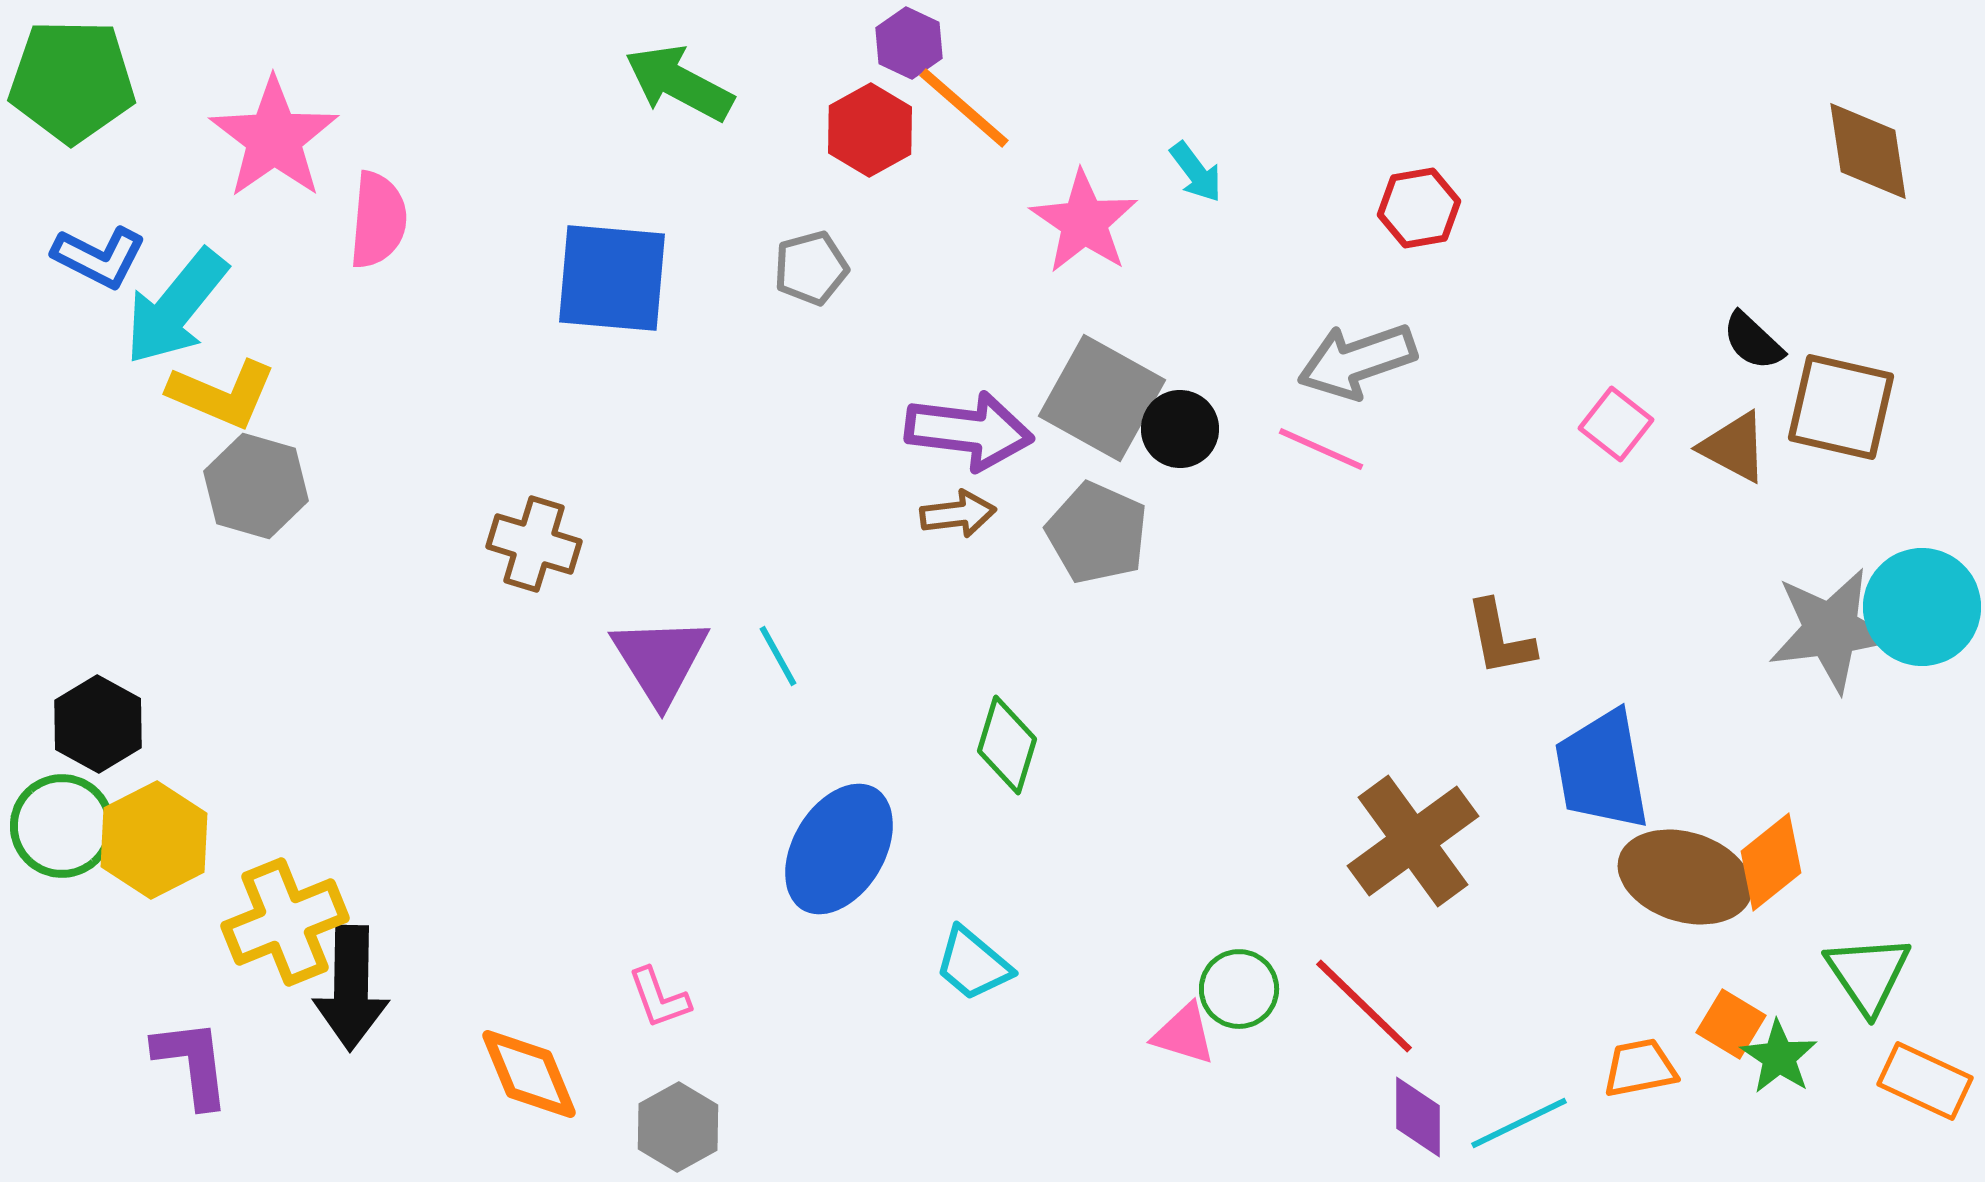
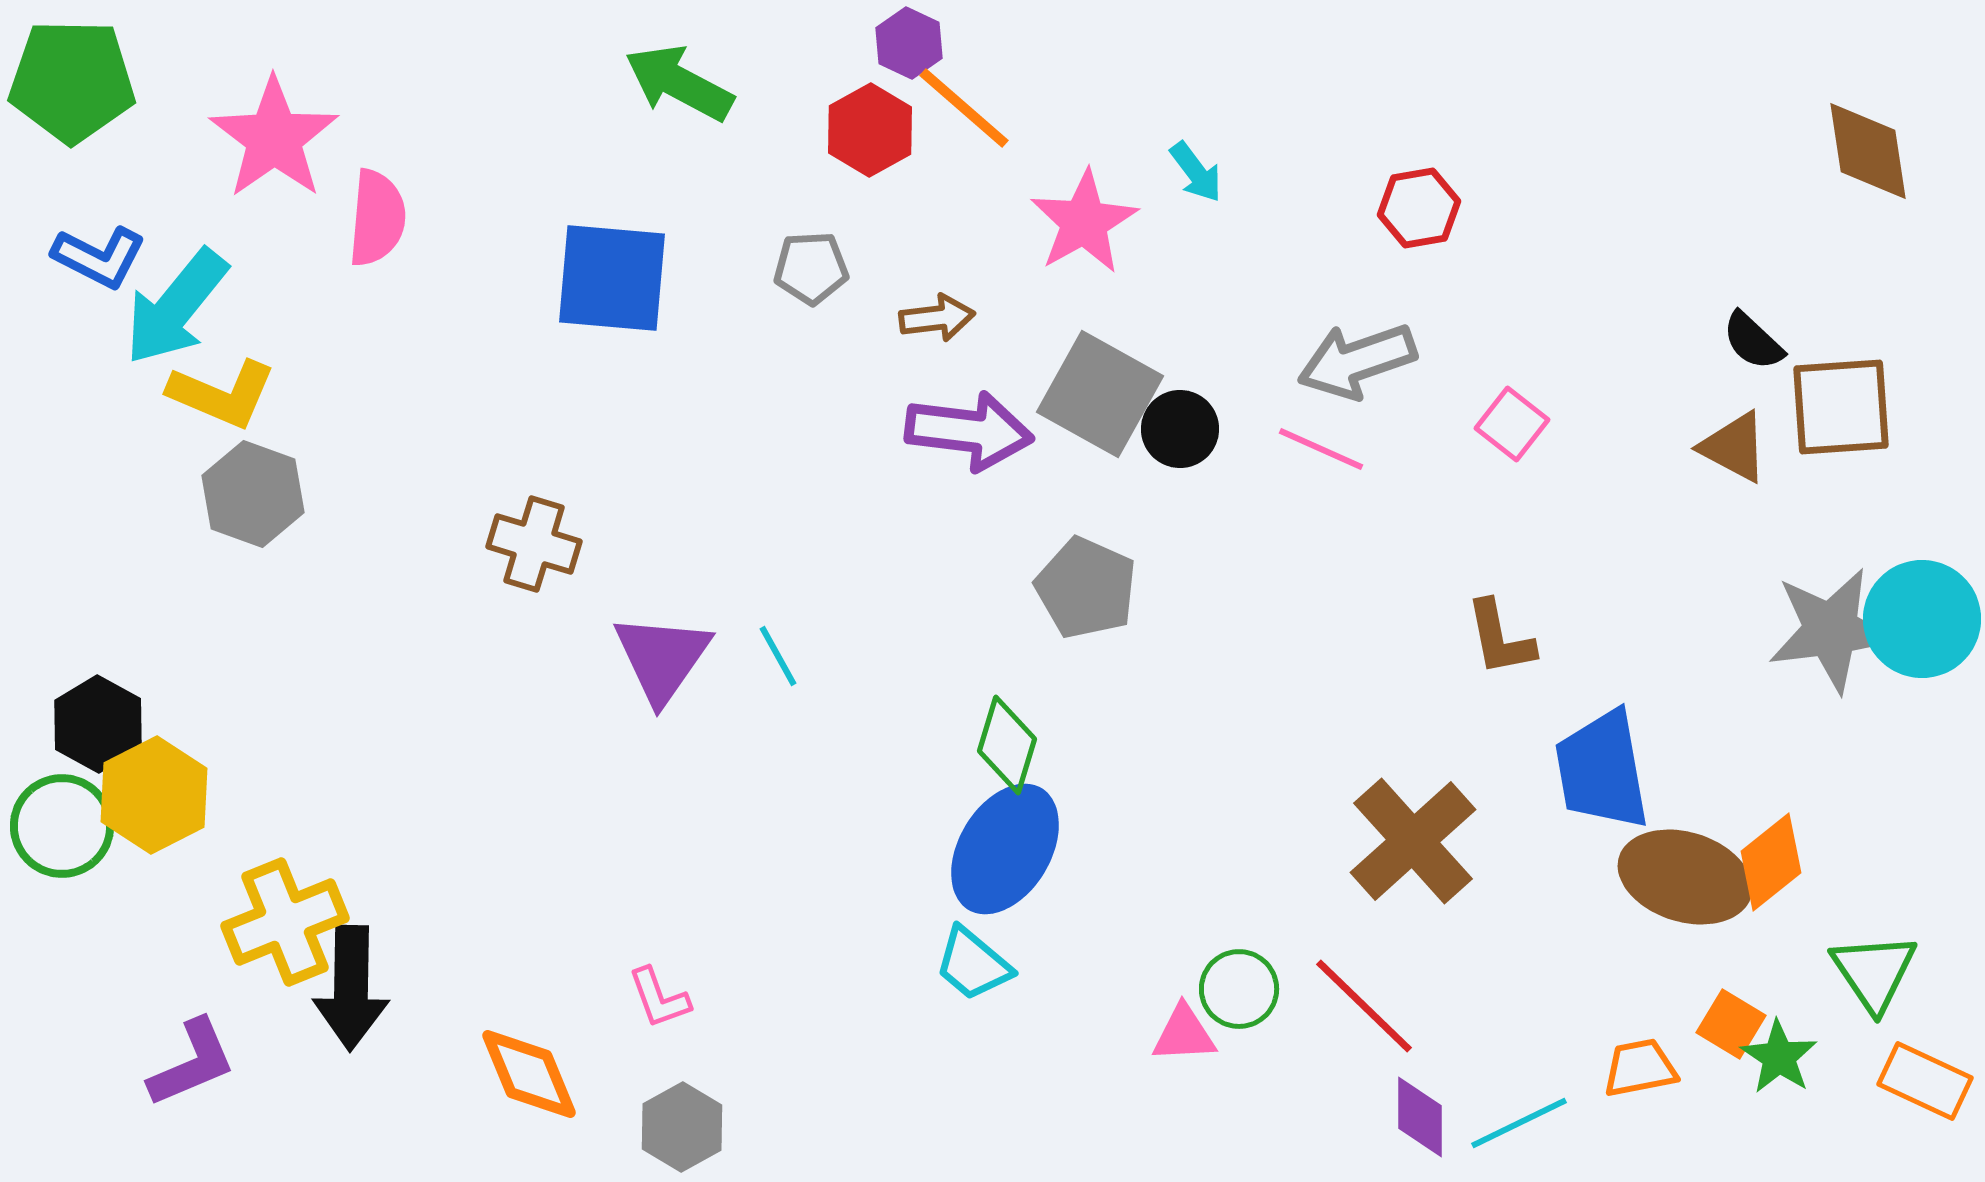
pink semicircle at (378, 220): moved 1 px left, 2 px up
pink star at (1084, 222): rotated 9 degrees clockwise
gray pentagon at (811, 268): rotated 12 degrees clockwise
gray square at (1102, 398): moved 2 px left, 4 px up
brown square at (1841, 407): rotated 17 degrees counterclockwise
pink square at (1616, 424): moved 104 px left
gray hexagon at (256, 486): moved 3 px left, 8 px down; rotated 4 degrees clockwise
brown arrow at (958, 514): moved 21 px left, 196 px up
gray pentagon at (1097, 533): moved 11 px left, 55 px down
cyan circle at (1922, 607): moved 12 px down
purple triangle at (660, 660): moved 2 px right, 2 px up; rotated 7 degrees clockwise
yellow hexagon at (154, 840): moved 45 px up
brown cross at (1413, 841): rotated 6 degrees counterclockwise
blue ellipse at (839, 849): moved 166 px right
green triangle at (1868, 974): moved 6 px right, 2 px up
pink triangle at (1184, 1034): rotated 20 degrees counterclockwise
purple L-shape at (192, 1063): rotated 74 degrees clockwise
purple diamond at (1418, 1117): moved 2 px right
gray hexagon at (678, 1127): moved 4 px right
